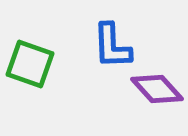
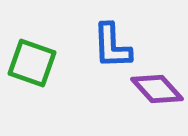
green square: moved 2 px right, 1 px up
